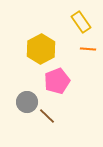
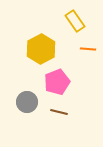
yellow rectangle: moved 6 px left, 1 px up
pink pentagon: moved 1 px down
brown line: moved 12 px right, 4 px up; rotated 30 degrees counterclockwise
